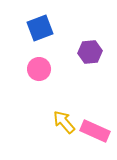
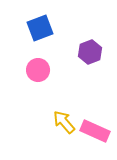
purple hexagon: rotated 15 degrees counterclockwise
pink circle: moved 1 px left, 1 px down
